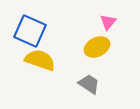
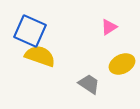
pink triangle: moved 1 px right, 5 px down; rotated 18 degrees clockwise
yellow ellipse: moved 25 px right, 17 px down
yellow semicircle: moved 4 px up
